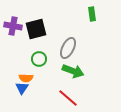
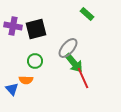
green rectangle: moved 5 px left; rotated 40 degrees counterclockwise
gray ellipse: rotated 15 degrees clockwise
green circle: moved 4 px left, 2 px down
green arrow: moved 1 px right, 8 px up; rotated 30 degrees clockwise
orange semicircle: moved 2 px down
blue triangle: moved 10 px left, 1 px down; rotated 16 degrees counterclockwise
red line: moved 15 px right, 20 px up; rotated 25 degrees clockwise
